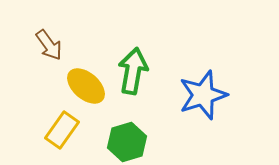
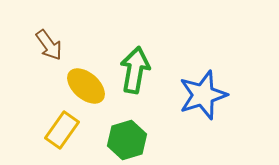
green arrow: moved 2 px right, 1 px up
green hexagon: moved 2 px up
